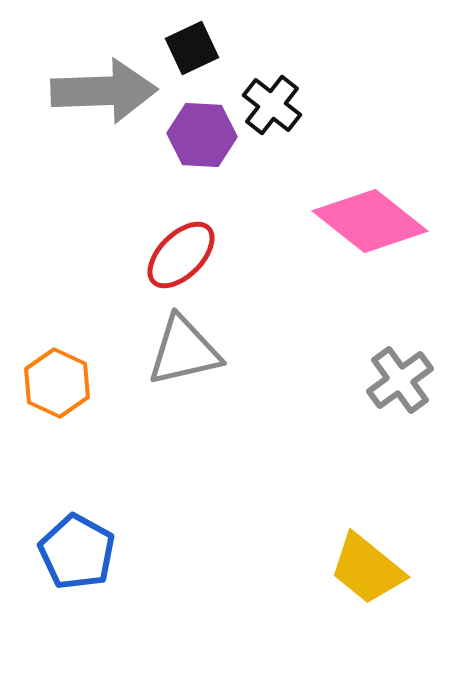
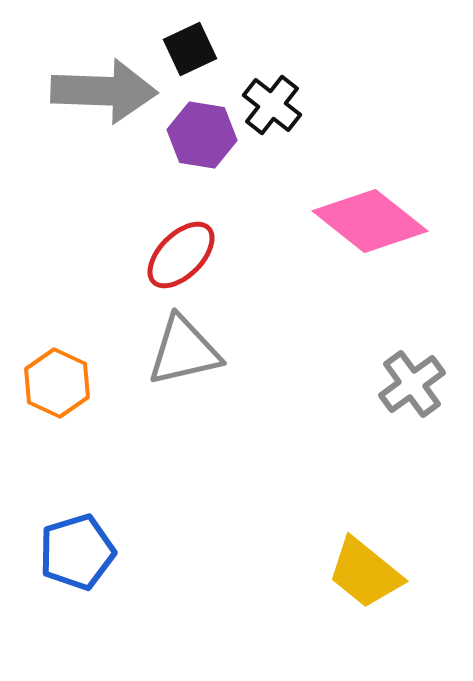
black square: moved 2 px left, 1 px down
gray arrow: rotated 4 degrees clockwise
purple hexagon: rotated 6 degrees clockwise
gray cross: moved 12 px right, 4 px down
blue pentagon: rotated 26 degrees clockwise
yellow trapezoid: moved 2 px left, 4 px down
